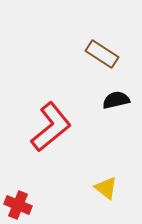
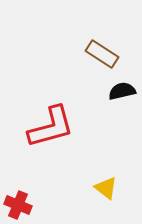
black semicircle: moved 6 px right, 9 px up
red L-shape: rotated 24 degrees clockwise
